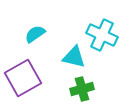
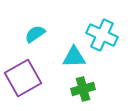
cyan triangle: rotated 15 degrees counterclockwise
green cross: moved 1 px right
